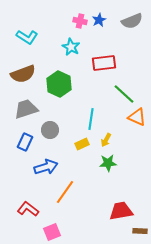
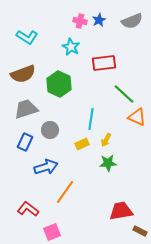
brown rectangle: rotated 24 degrees clockwise
